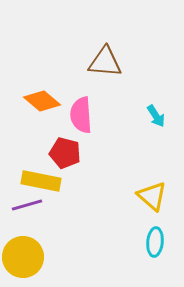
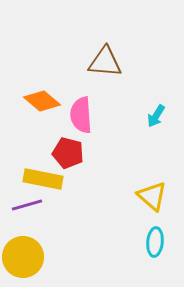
cyan arrow: rotated 65 degrees clockwise
red pentagon: moved 3 px right
yellow rectangle: moved 2 px right, 2 px up
